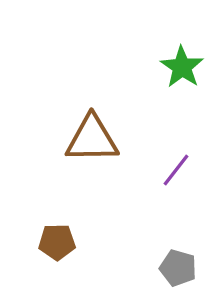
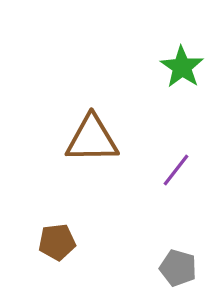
brown pentagon: rotated 6 degrees counterclockwise
